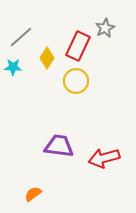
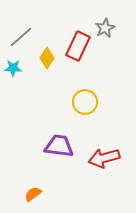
cyan star: moved 1 px down
yellow circle: moved 9 px right, 21 px down
